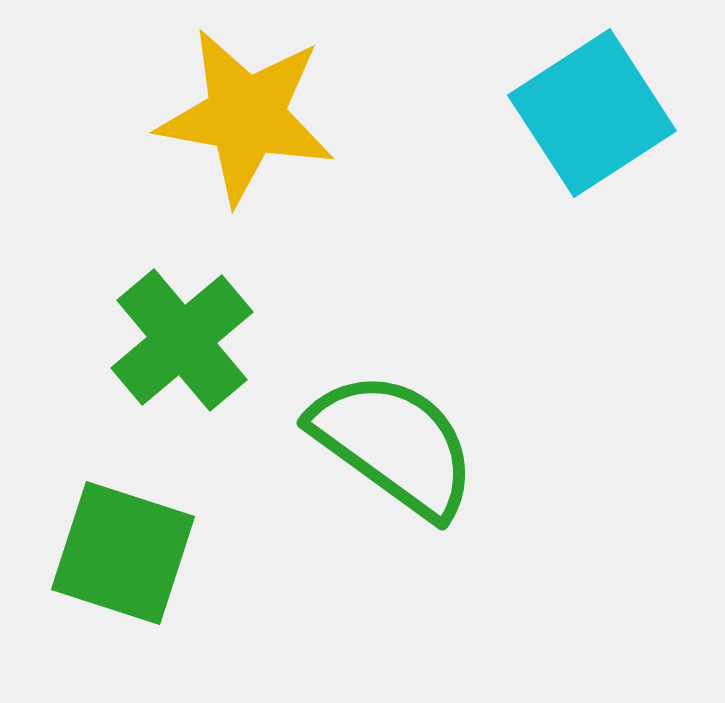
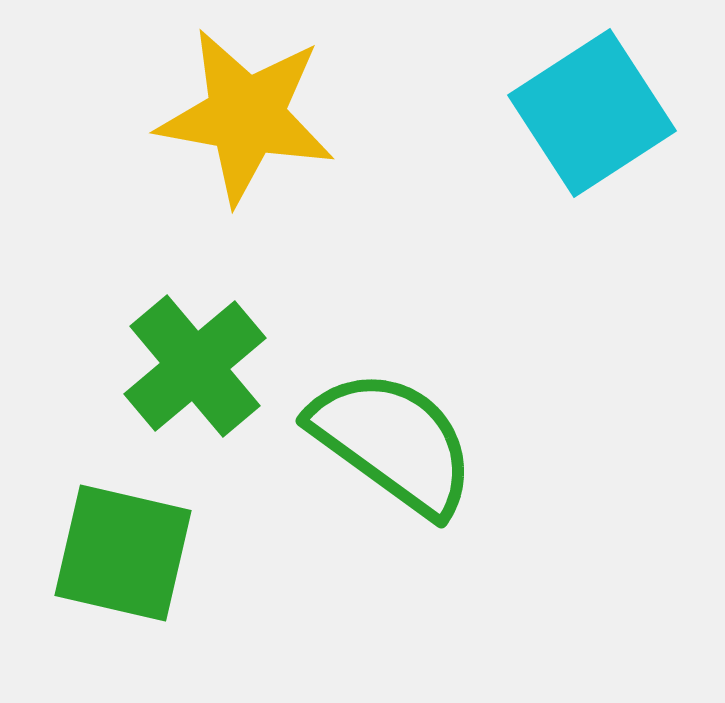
green cross: moved 13 px right, 26 px down
green semicircle: moved 1 px left, 2 px up
green square: rotated 5 degrees counterclockwise
